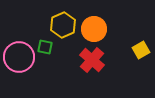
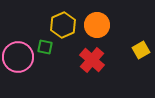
orange circle: moved 3 px right, 4 px up
pink circle: moved 1 px left
